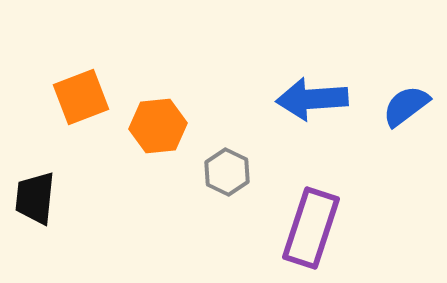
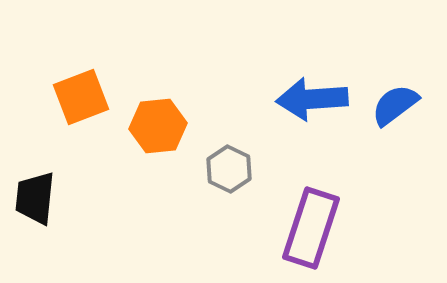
blue semicircle: moved 11 px left, 1 px up
gray hexagon: moved 2 px right, 3 px up
